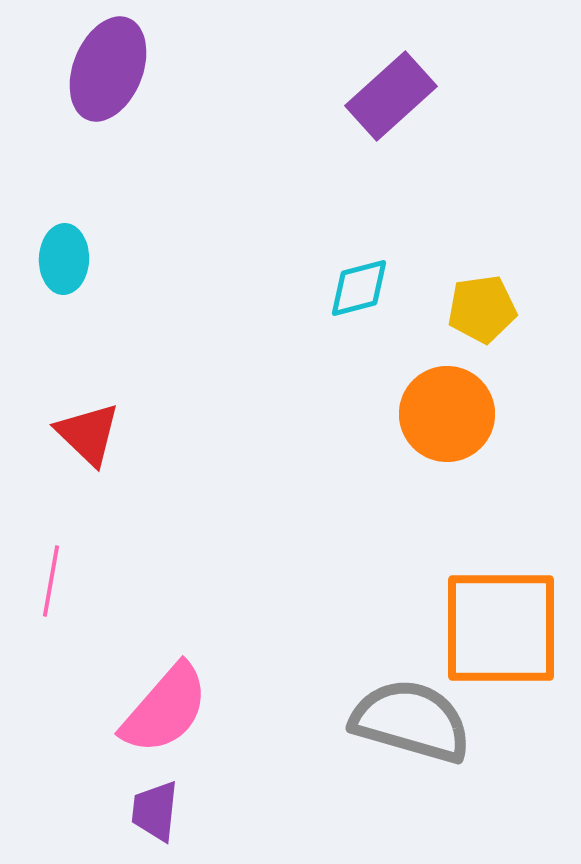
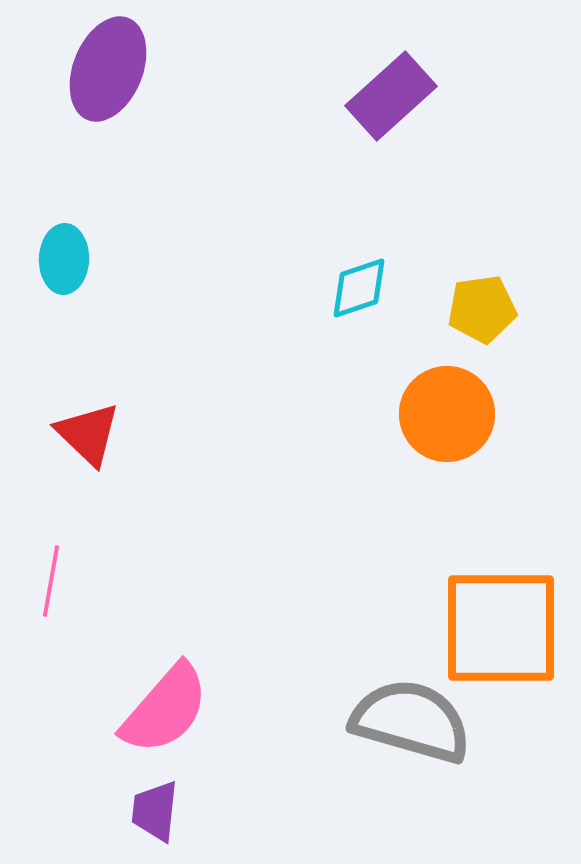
cyan diamond: rotated 4 degrees counterclockwise
